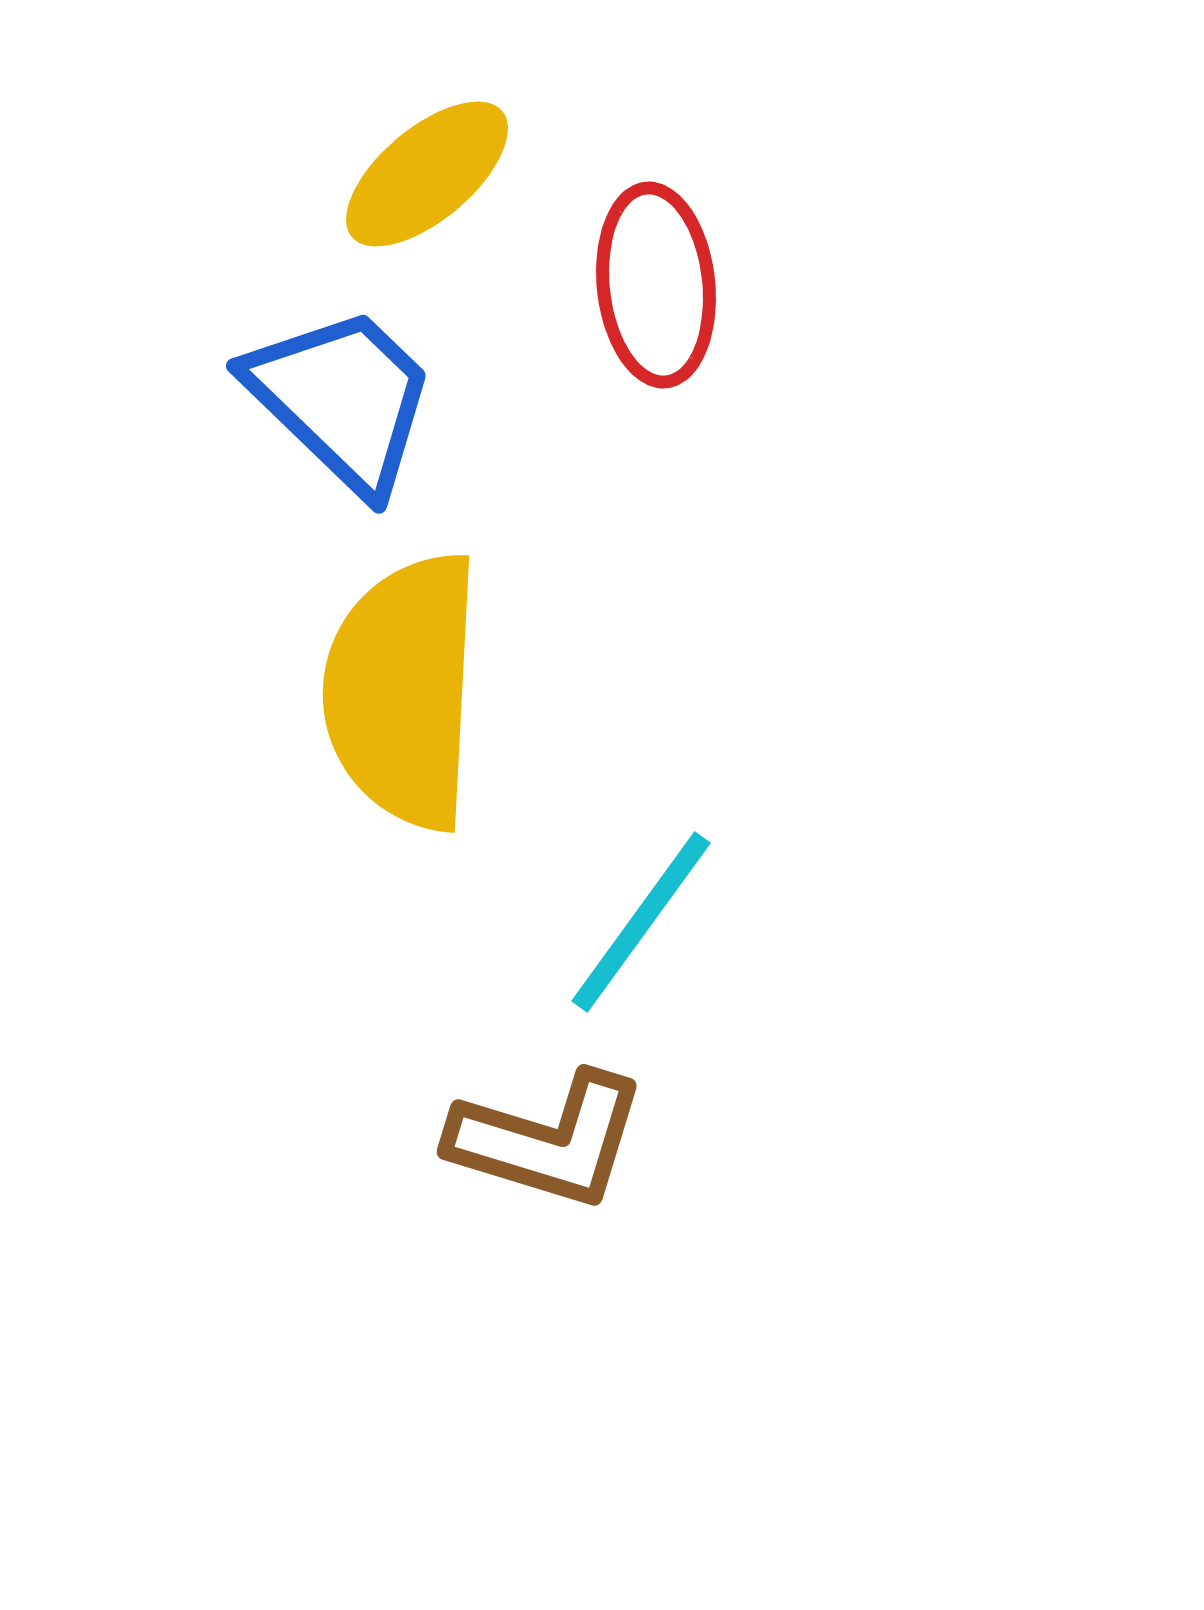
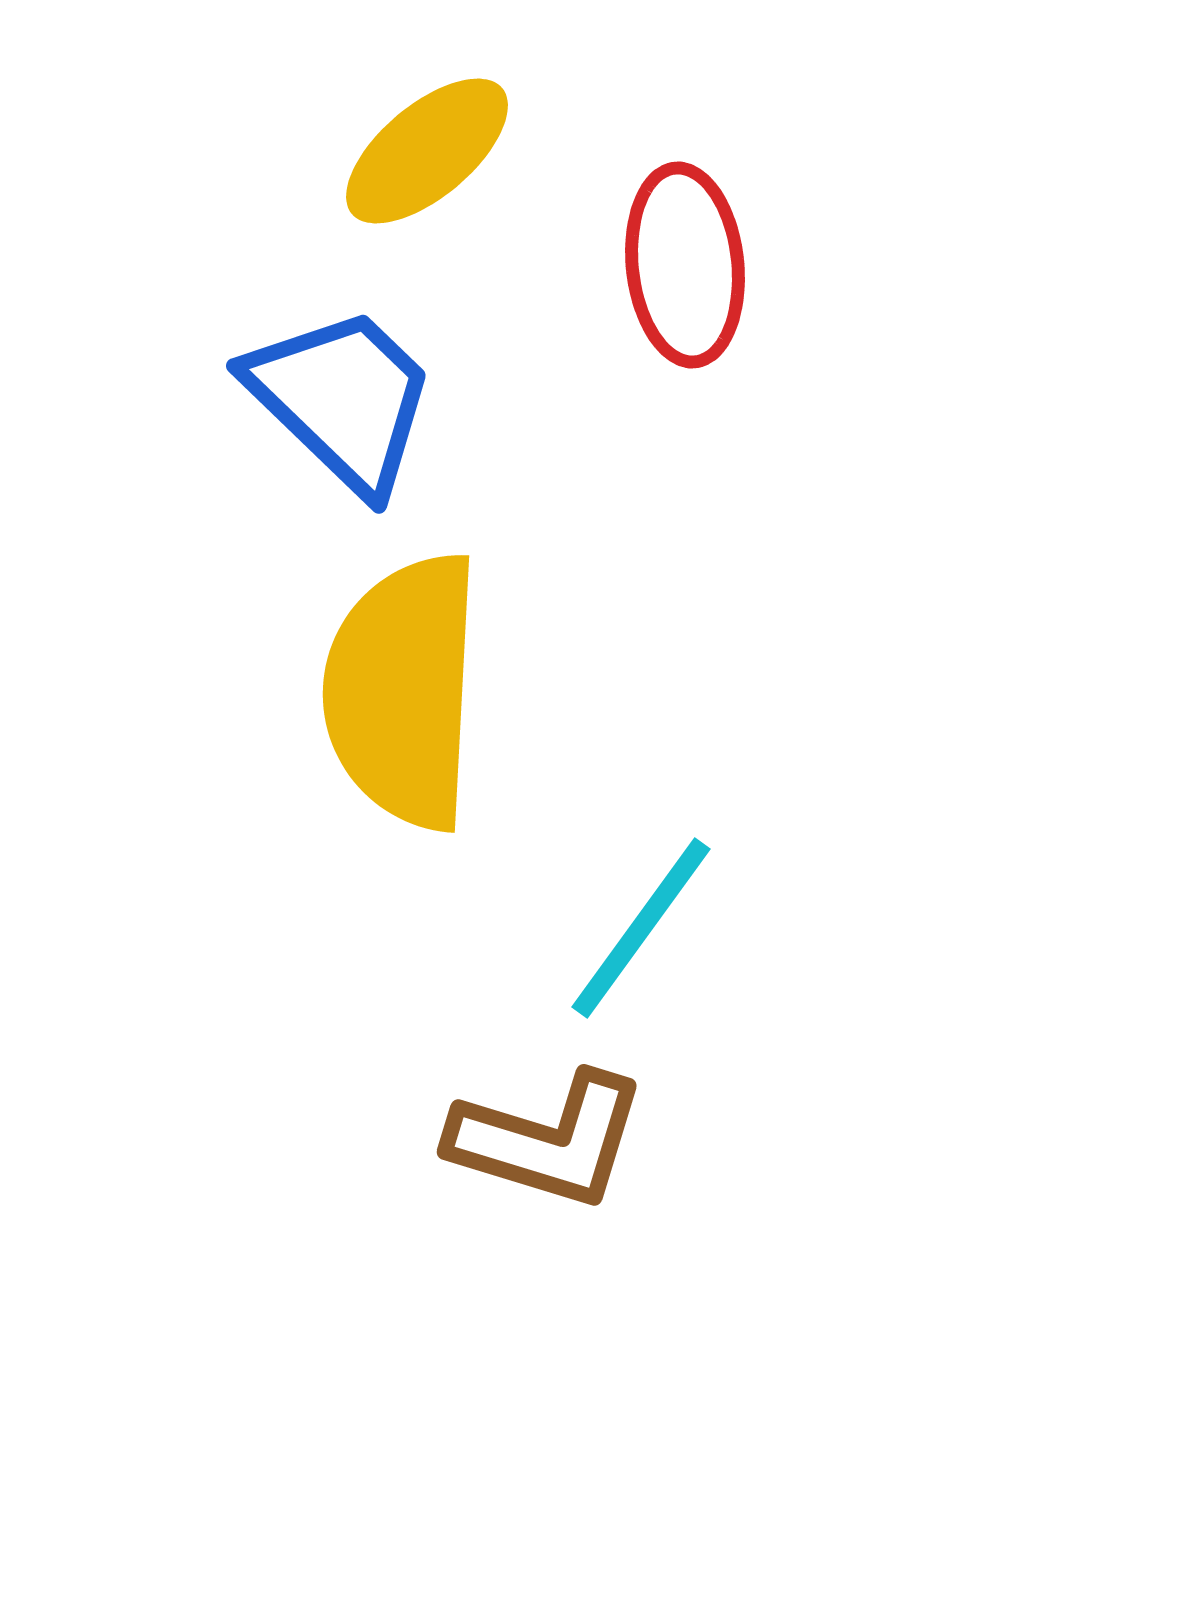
yellow ellipse: moved 23 px up
red ellipse: moved 29 px right, 20 px up
cyan line: moved 6 px down
